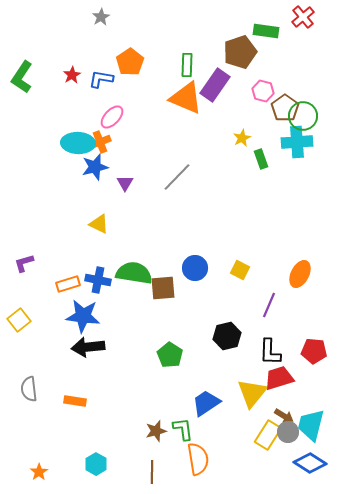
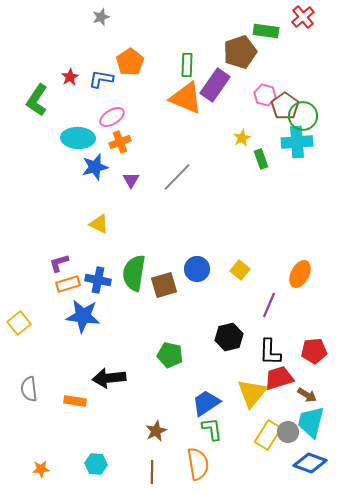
gray star at (101, 17): rotated 12 degrees clockwise
red star at (72, 75): moved 2 px left, 2 px down
green L-shape at (22, 77): moved 15 px right, 23 px down
pink hexagon at (263, 91): moved 2 px right, 4 px down
brown pentagon at (285, 108): moved 2 px up
pink ellipse at (112, 117): rotated 15 degrees clockwise
orange cross at (100, 142): moved 20 px right
cyan ellipse at (78, 143): moved 5 px up
purple triangle at (125, 183): moved 6 px right, 3 px up
purple L-shape at (24, 263): moved 35 px right
blue circle at (195, 268): moved 2 px right, 1 px down
yellow square at (240, 270): rotated 12 degrees clockwise
green semicircle at (134, 273): rotated 90 degrees counterclockwise
brown square at (163, 288): moved 1 px right, 3 px up; rotated 12 degrees counterclockwise
yellow square at (19, 320): moved 3 px down
black hexagon at (227, 336): moved 2 px right, 1 px down
black arrow at (88, 347): moved 21 px right, 31 px down
red pentagon at (314, 351): rotated 10 degrees counterclockwise
green pentagon at (170, 355): rotated 20 degrees counterclockwise
brown arrow at (284, 416): moved 23 px right, 21 px up
cyan trapezoid at (311, 425): moved 3 px up
green L-shape at (183, 429): moved 29 px right
brown star at (156, 431): rotated 10 degrees counterclockwise
orange semicircle at (198, 459): moved 5 px down
blue diamond at (310, 463): rotated 12 degrees counterclockwise
cyan hexagon at (96, 464): rotated 25 degrees counterclockwise
orange star at (39, 472): moved 2 px right, 3 px up; rotated 30 degrees clockwise
